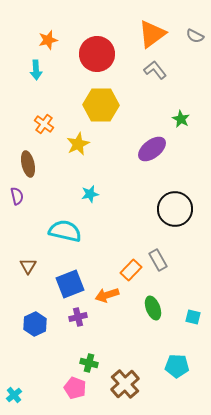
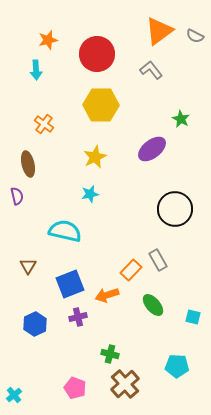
orange triangle: moved 7 px right, 3 px up
gray L-shape: moved 4 px left
yellow star: moved 17 px right, 13 px down
green ellipse: moved 3 px up; rotated 20 degrees counterclockwise
green cross: moved 21 px right, 9 px up
